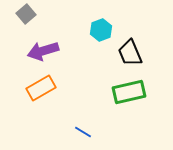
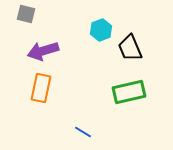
gray square: rotated 36 degrees counterclockwise
black trapezoid: moved 5 px up
orange rectangle: rotated 48 degrees counterclockwise
